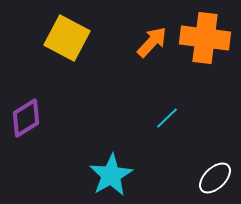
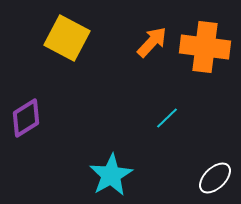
orange cross: moved 9 px down
